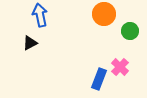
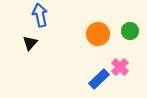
orange circle: moved 6 px left, 20 px down
black triangle: rotated 21 degrees counterclockwise
blue rectangle: rotated 25 degrees clockwise
